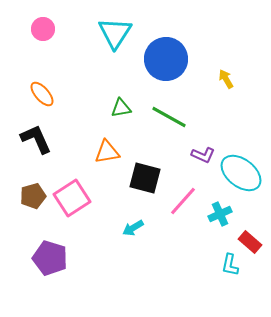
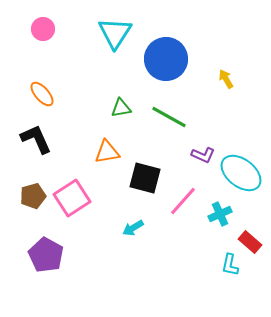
purple pentagon: moved 4 px left, 3 px up; rotated 12 degrees clockwise
